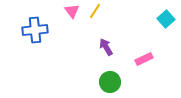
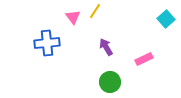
pink triangle: moved 1 px right, 6 px down
blue cross: moved 12 px right, 13 px down
